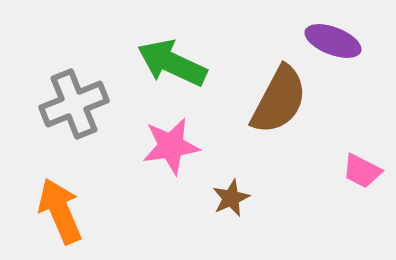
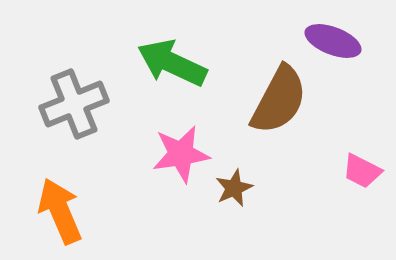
pink star: moved 10 px right, 8 px down
brown star: moved 3 px right, 10 px up
